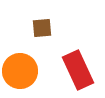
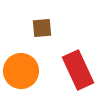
orange circle: moved 1 px right
